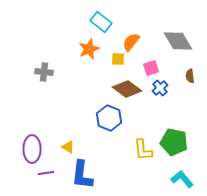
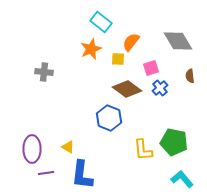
orange star: moved 2 px right
